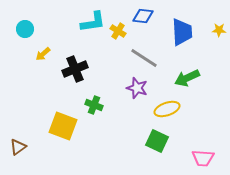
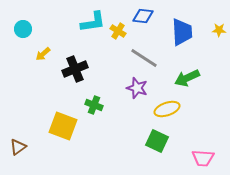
cyan circle: moved 2 px left
